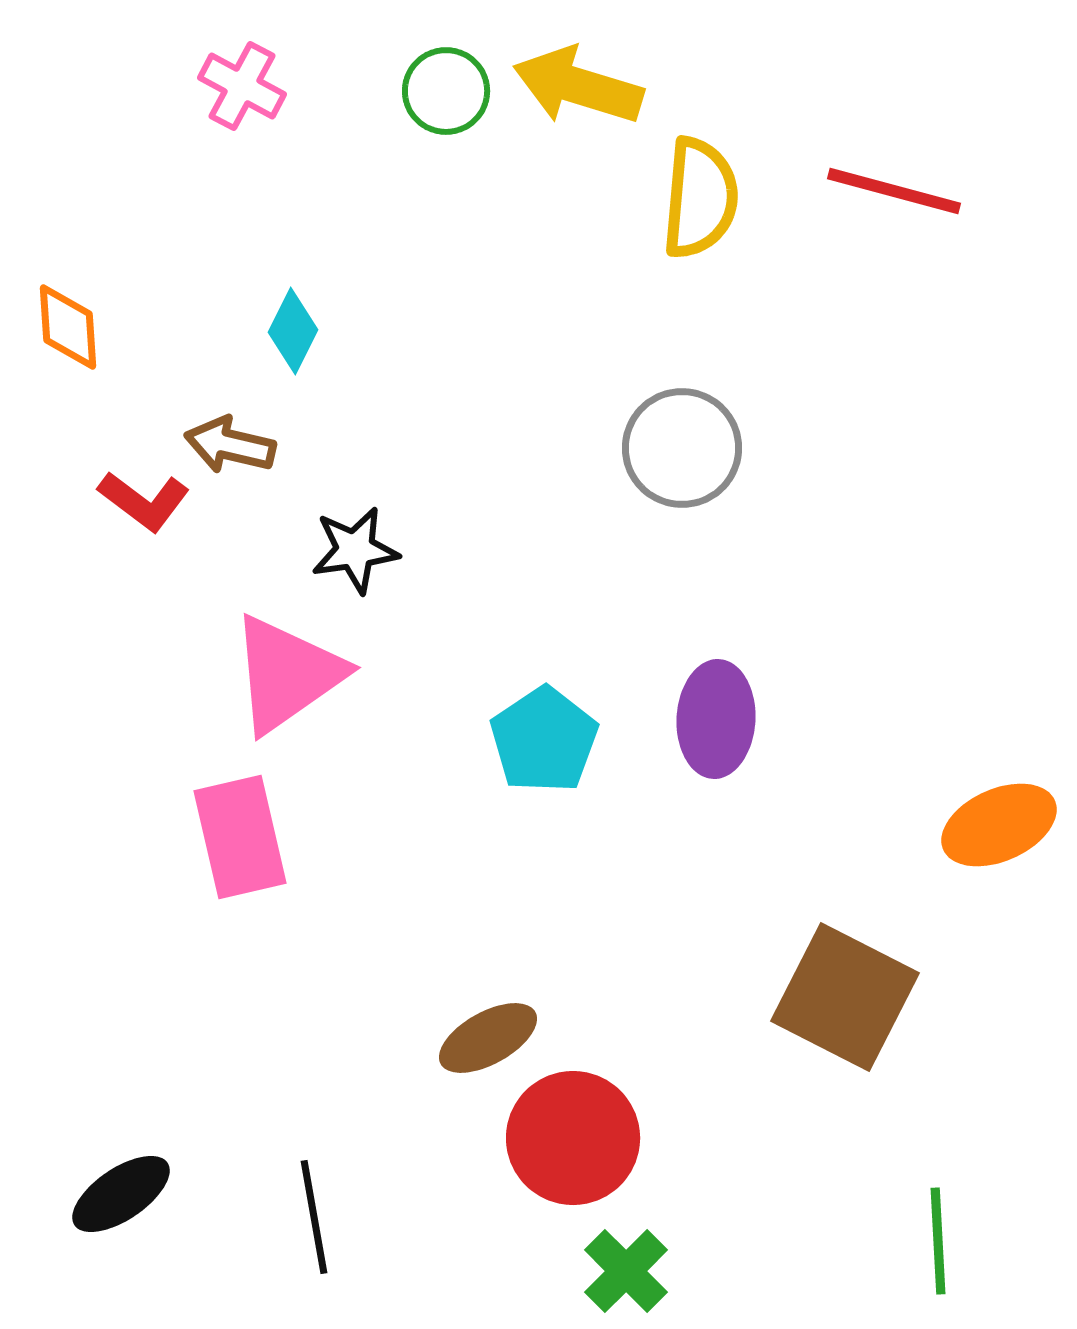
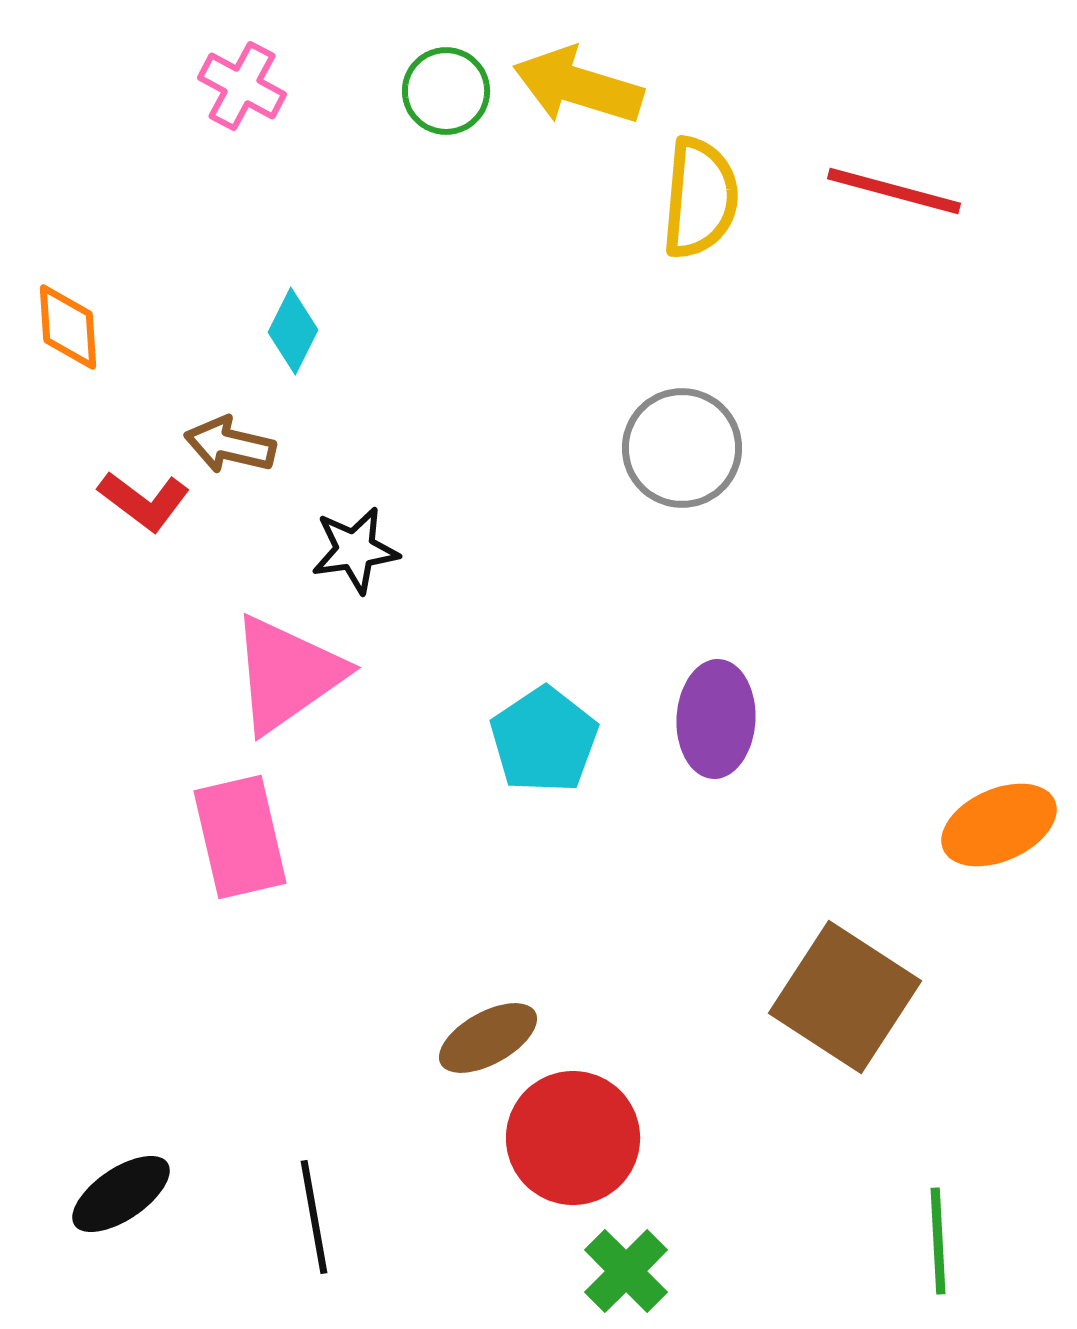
brown square: rotated 6 degrees clockwise
